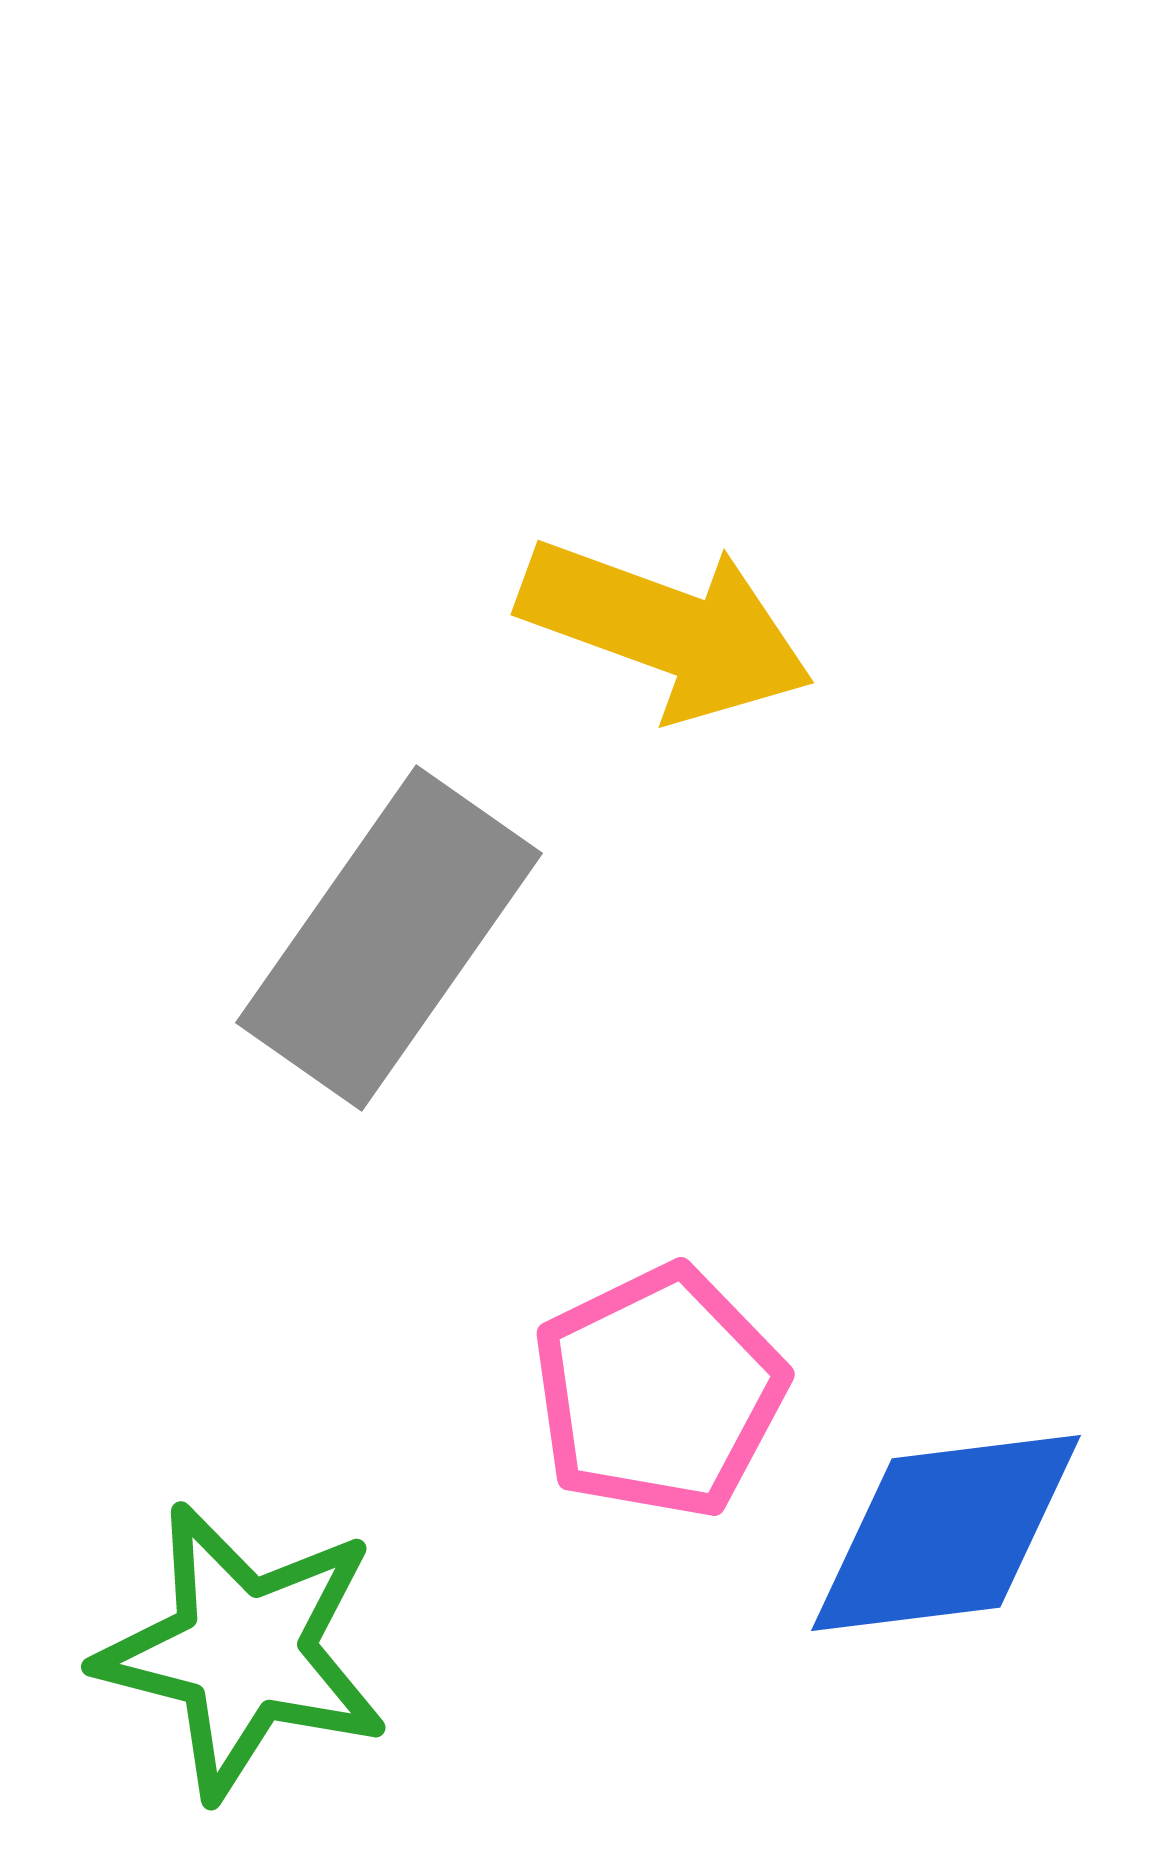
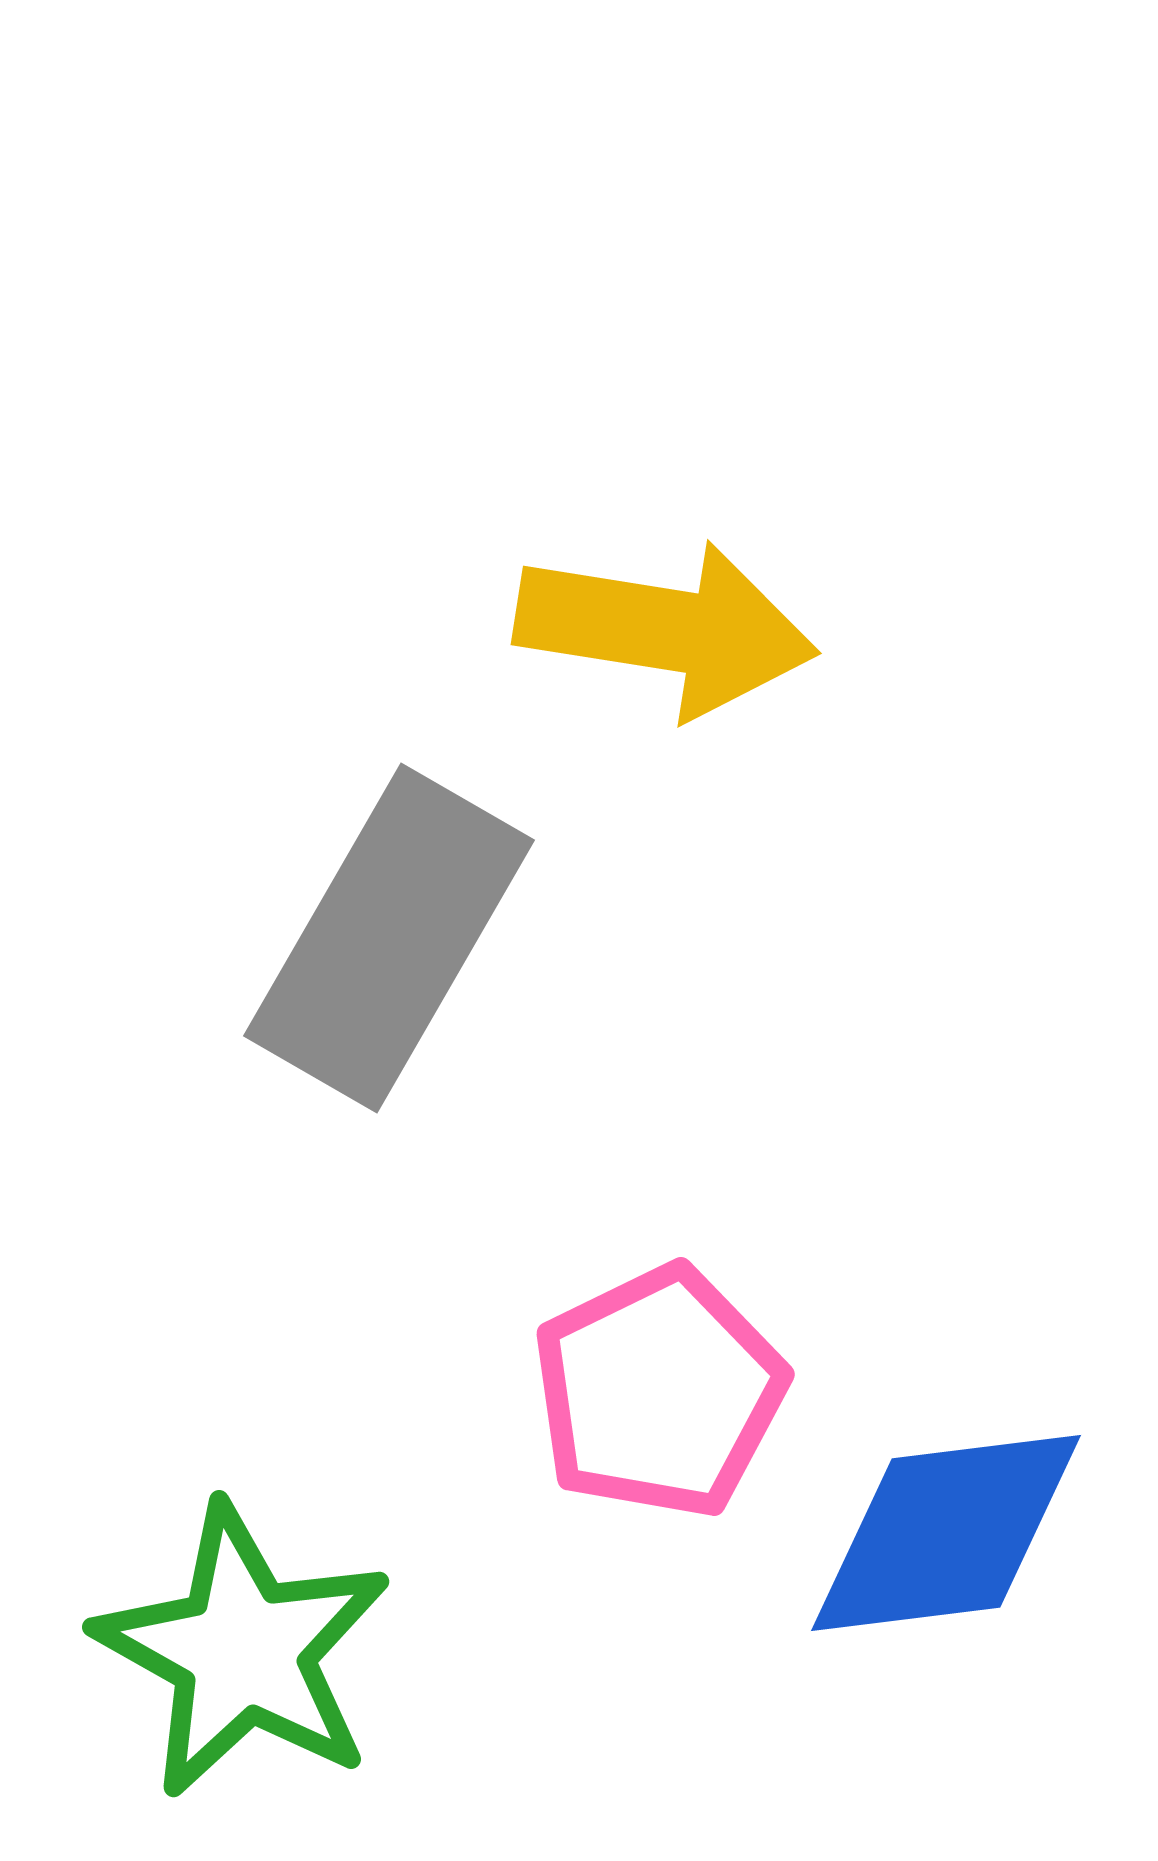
yellow arrow: rotated 11 degrees counterclockwise
gray rectangle: rotated 5 degrees counterclockwise
green star: rotated 15 degrees clockwise
